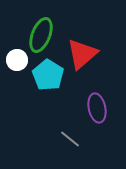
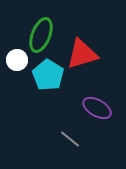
red triangle: rotated 24 degrees clockwise
purple ellipse: rotated 48 degrees counterclockwise
